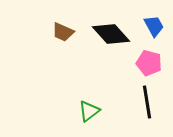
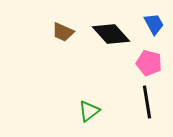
blue trapezoid: moved 2 px up
